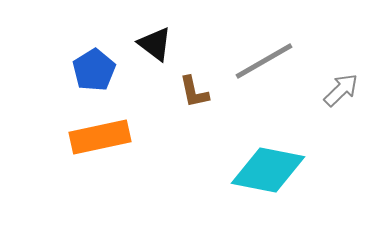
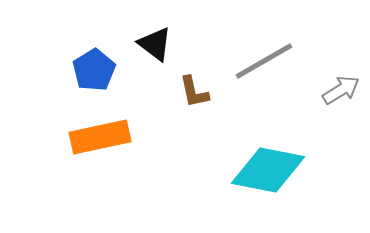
gray arrow: rotated 12 degrees clockwise
